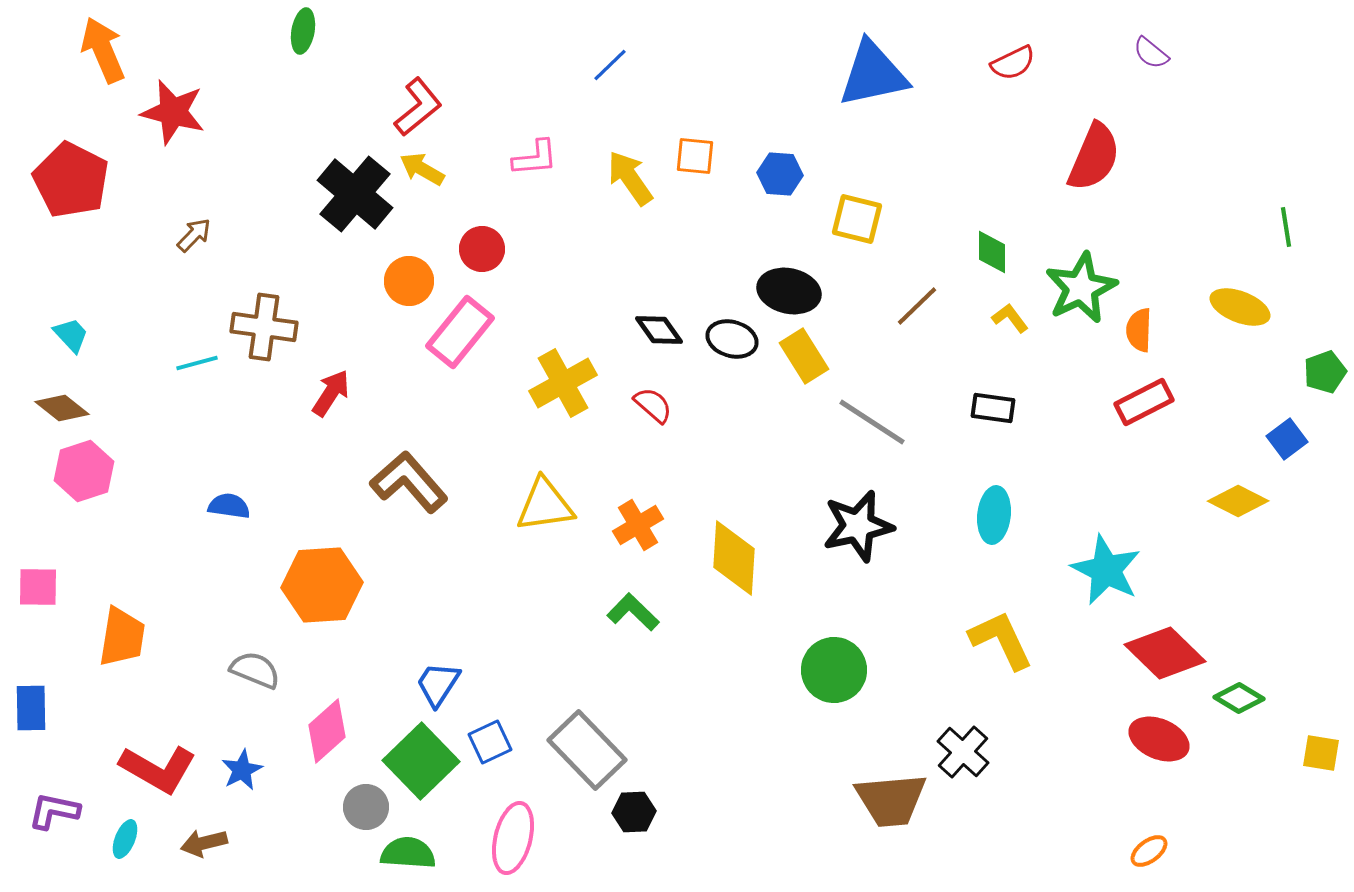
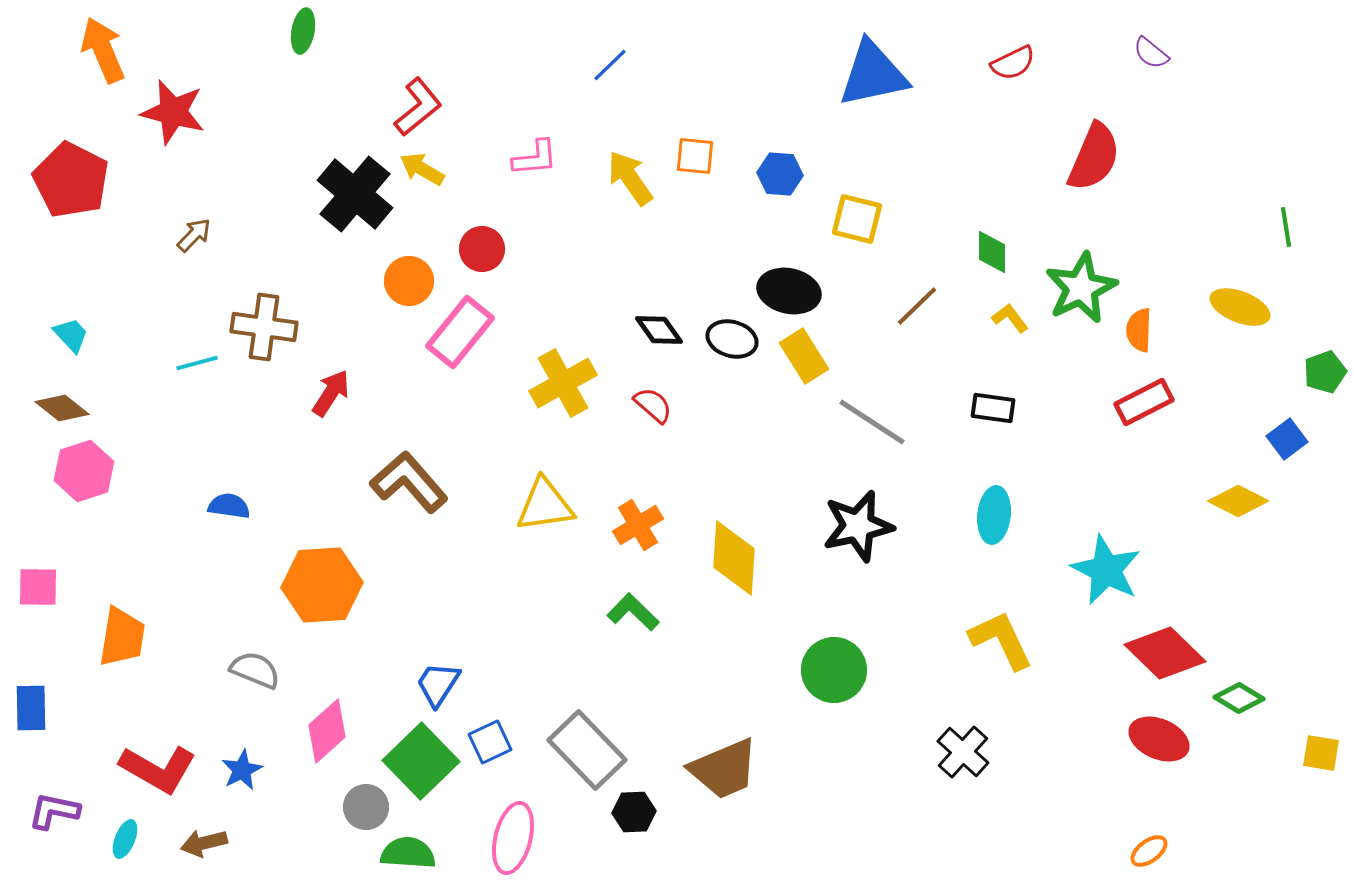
brown trapezoid at (891, 800): moved 167 px left, 31 px up; rotated 18 degrees counterclockwise
